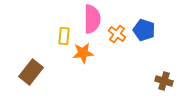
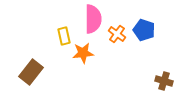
pink semicircle: moved 1 px right
yellow rectangle: rotated 18 degrees counterclockwise
